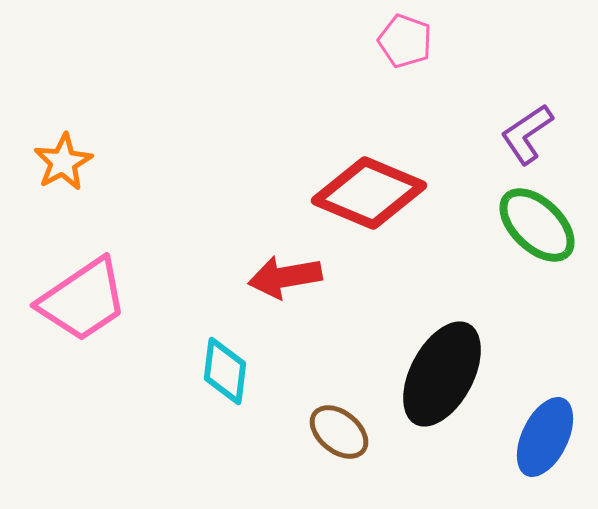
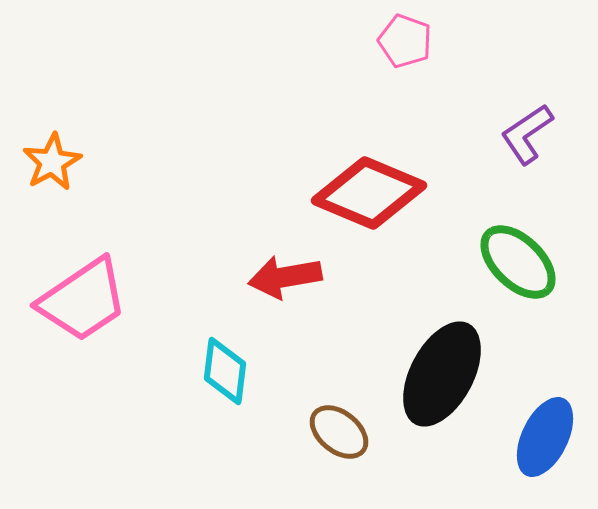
orange star: moved 11 px left
green ellipse: moved 19 px left, 37 px down
